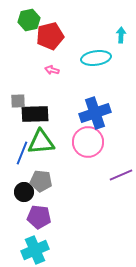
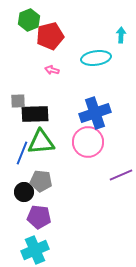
green hexagon: rotated 10 degrees counterclockwise
